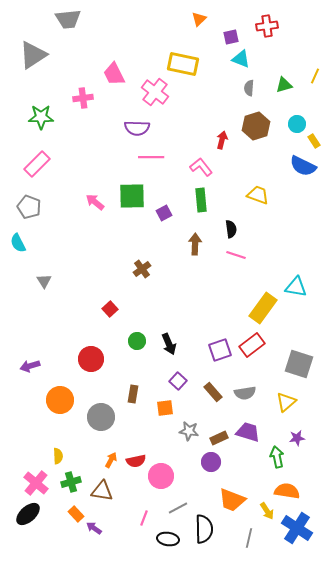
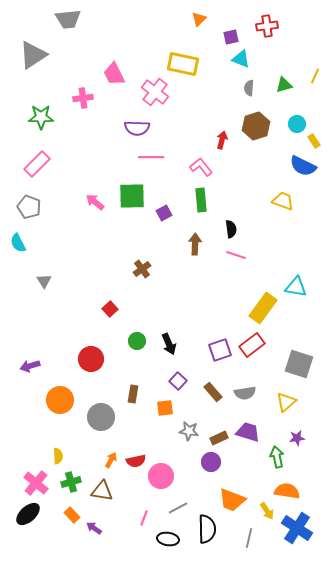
yellow trapezoid at (258, 195): moved 25 px right, 6 px down
orange rectangle at (76, 514): moved 4 px left, 1 px down
black semicircle at (204, 529): moved 3 px right
